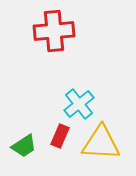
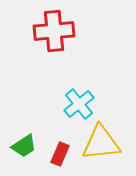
red rectangle: moved 18 px down
yellow triangle: rotated 9 degrees counterclockwise
